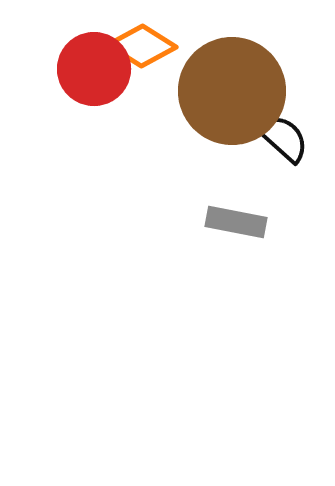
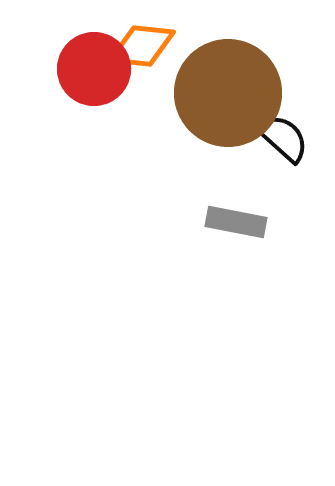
orange diamond: rotated 26 degrees counterclockwise
brown circle: moved 4 px left, 2 px down
